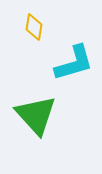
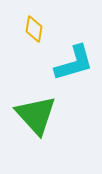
yellow diamond: moved 2 px down
